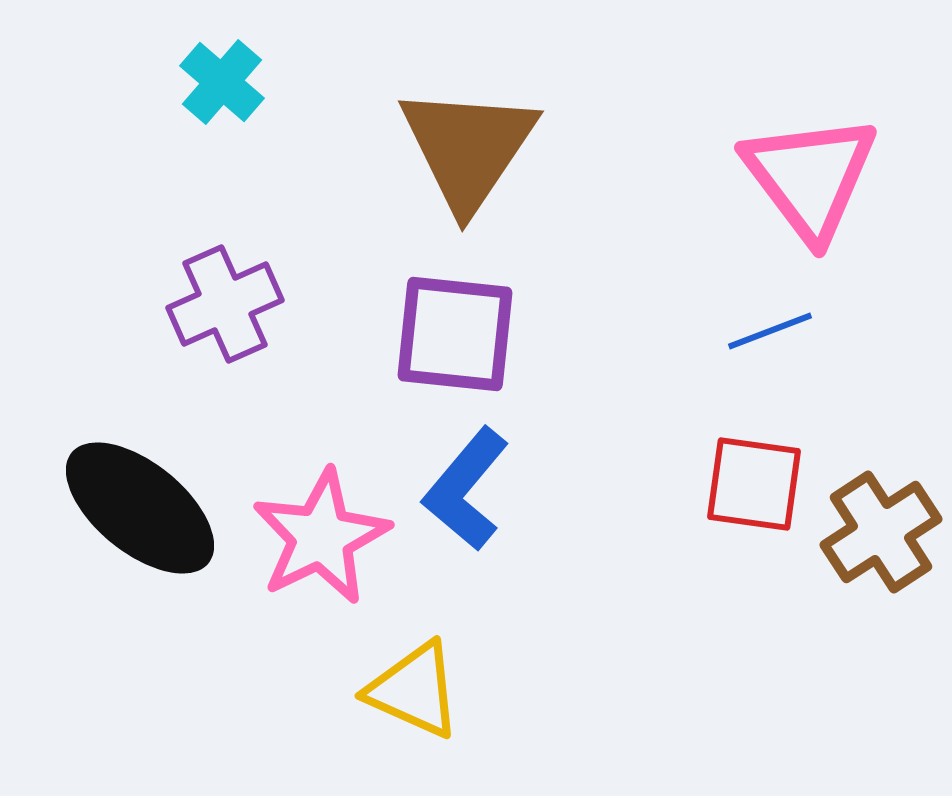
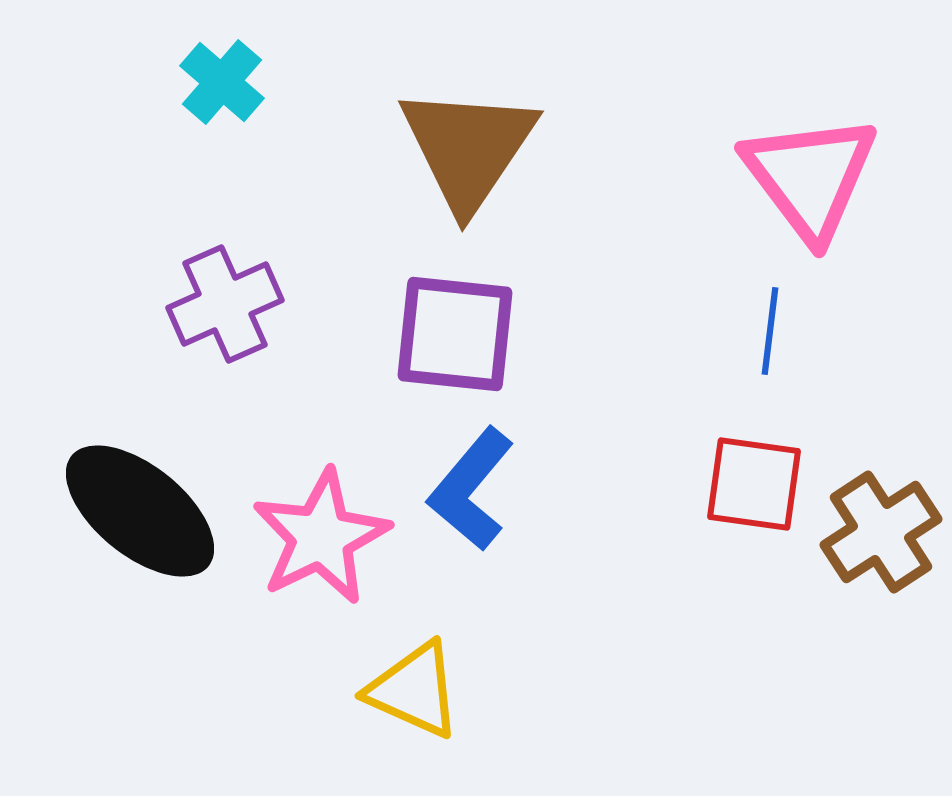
blue line: rotated 62 degrees counterclockwise
blue L-shape: moved 5 px right
black ellipse: moved 3 px down
